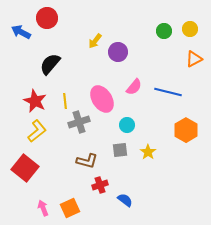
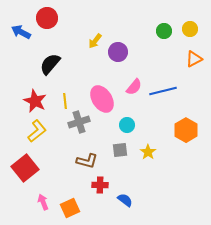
blue line: moved 5 px left, 1 px up; rotated 28 degrees counterclockwise
red square: rotated 12 degrees clockwise
red cross: rotated 21 degrees clockwise
pink arrow: moved 6 px up
